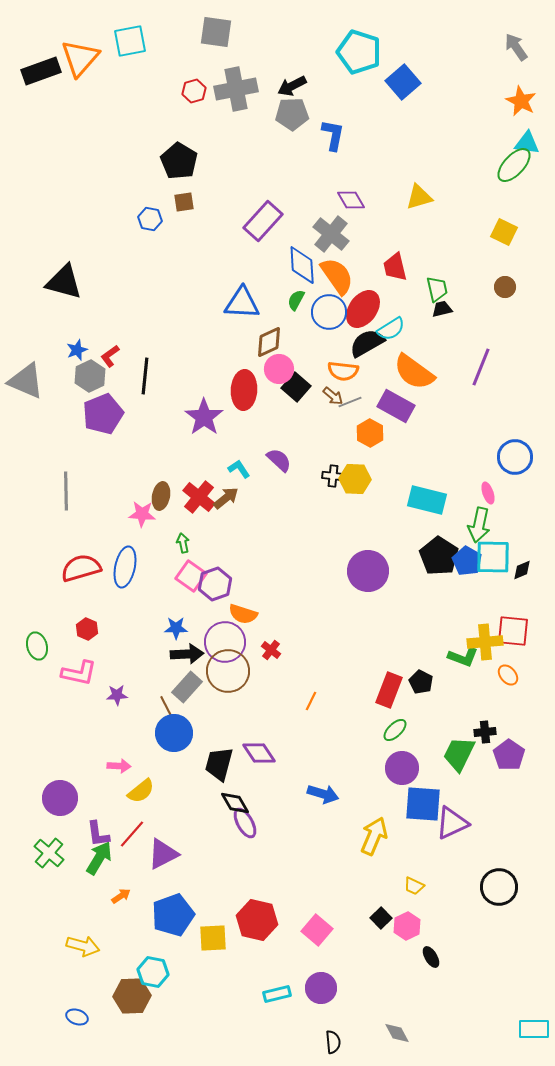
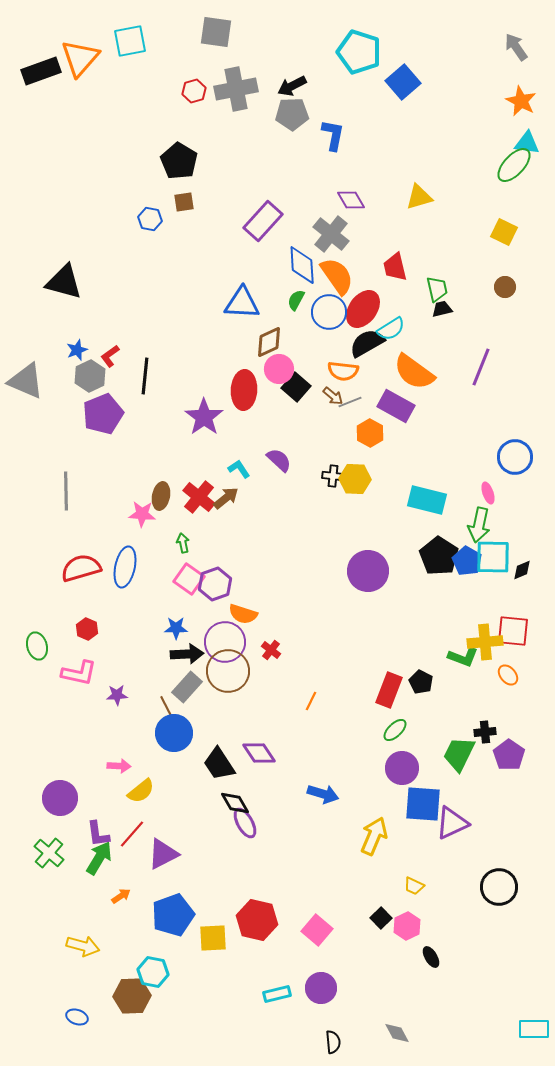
pink square at (191, 576): moved 2 px left, 3 px down
black trapezoid at (219, 764): rotated 48 degrees counterclockwise
